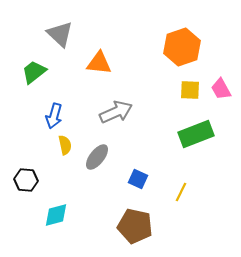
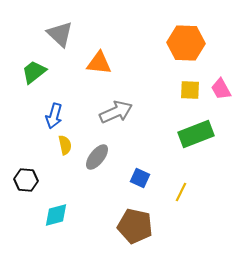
orange hexagon: moved 4 px right, 4 px up; rotated 21 degrees clockwise
blue square: moved 2 px right, 1 px up
